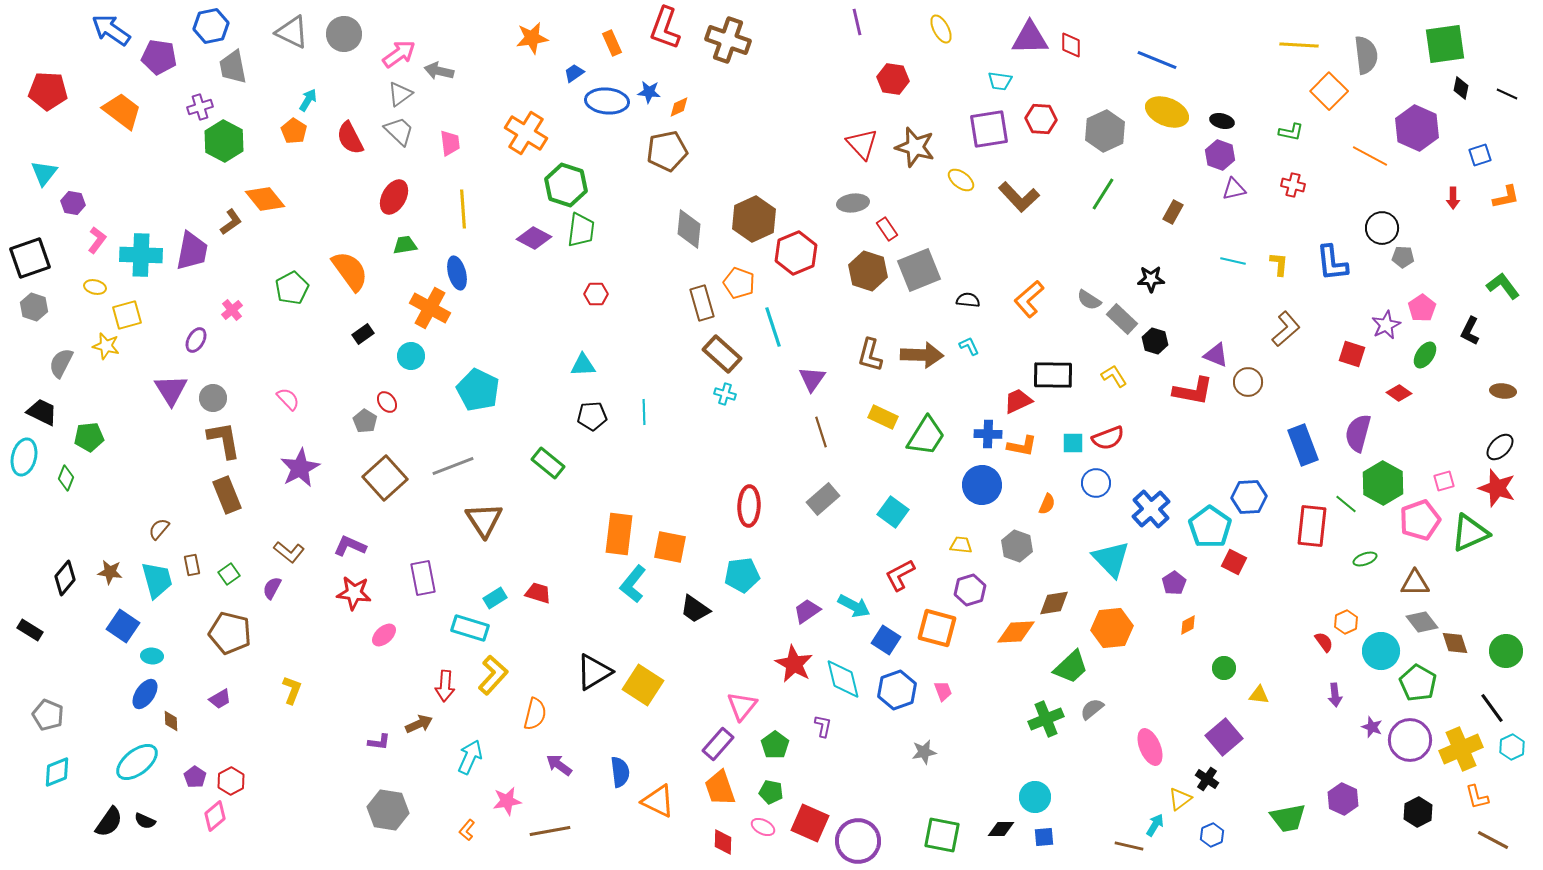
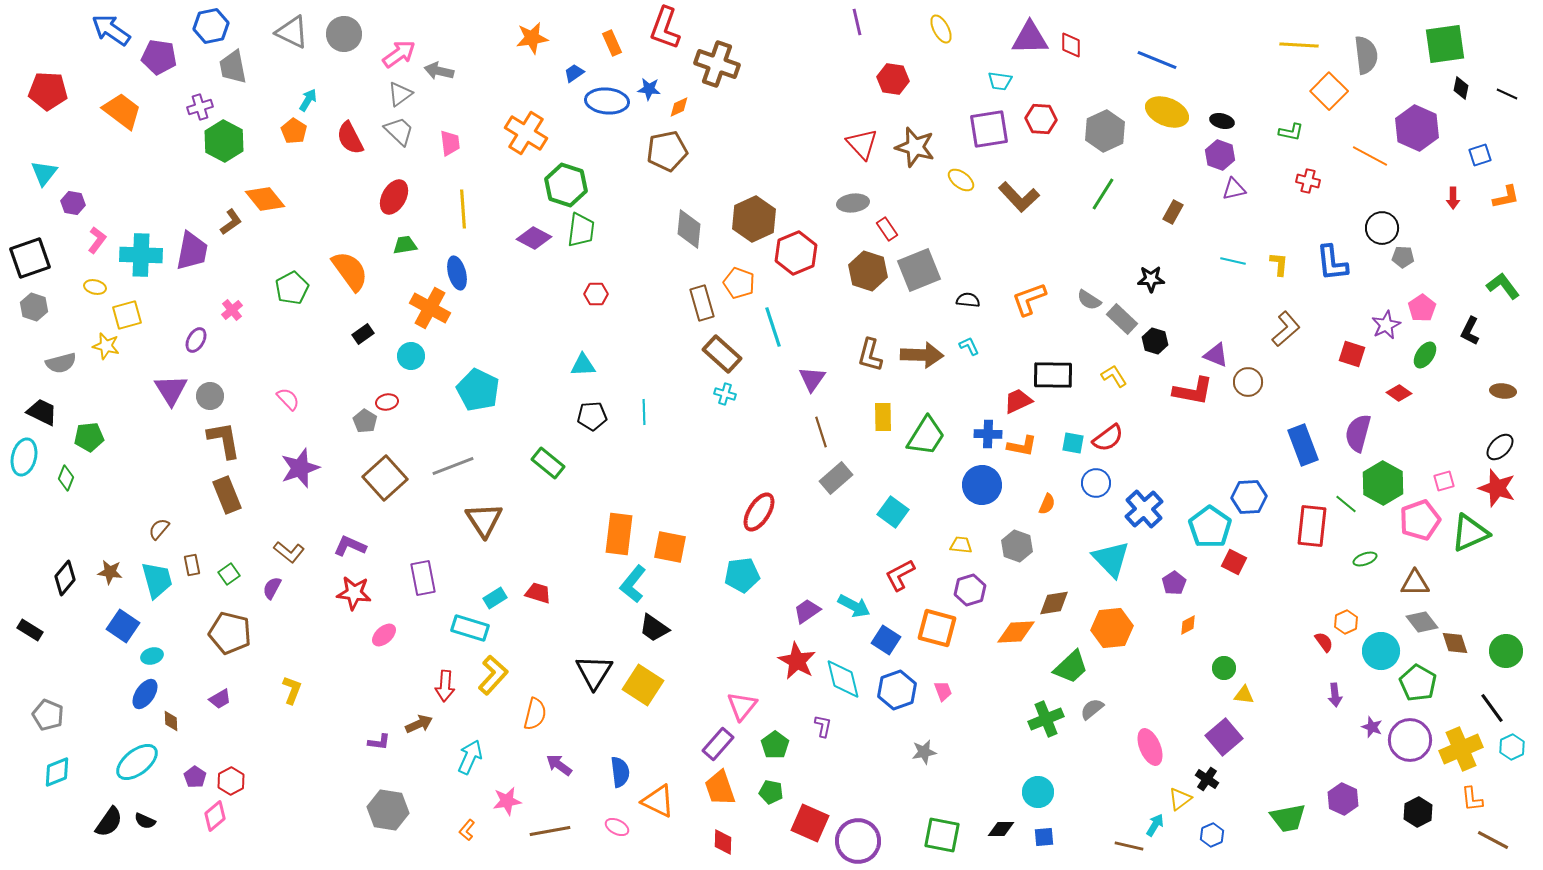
brown cross at (728, 40): moved 11 px left, 24 px down
blue star at (649, 92): moved 3 px up
red cross at (1293, 185): moved 15 px right, 4 px up
orange L-shape at (1029, 299): rotated 21 degrees clockwise
gray semicircle at (61, 363): rotated 132 degrees counterclockwise
gray circle at (213, 398): moved 3 px left, 2 px up
red ellipse at (387, 402): rotated 65 degrees counterclockwise
yellow rectangle at (883, 417): rotated 64 degrees clockwise
red semicircle at (1108, 438): rotated 16 degrees counterclockwise
cyan square at (1073, 443): rotated 10 degrees clockwise
purple star at (300, 468): rotated 9 degrees clockwise
gray rectangle at (823, 499): moved 13 px right, 21 px up
red ellipse at (749, 506): moved 10 px right, 6 px down; rotated 30 degrees clockwise
blue cross at (1151, 509): moved 7 px left
black trapezoid at (695, 609): moved 41 px left, 19 px down
cyan ellipse at (152, 656): rotated 20 degrees counterclockwise
red star at (794, 664): moved 3 px right, 3 px up
black triangle at (594, 672): rotated 27 degrees counterclockwise
yellow triangle at (1259, 695): moved 15 px left
cyan circle at (1035, 797): moved 3 px right, 5 px up
orange L-shape at (1477, 797): moved 5 px left, 2 px down; rotated 8 degrees clockwise
pink ellipse at (763, 827): moved 146 px left
